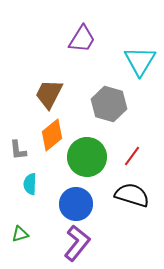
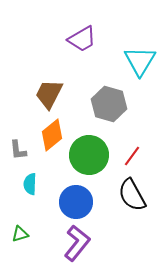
purple trapezoid: rotated 28 degrees clockwise
green circle: moved 2 px right, 2 px up
black semicircle: rotated 136 degrees counterclockwise
blue circle: moved 2 px up
